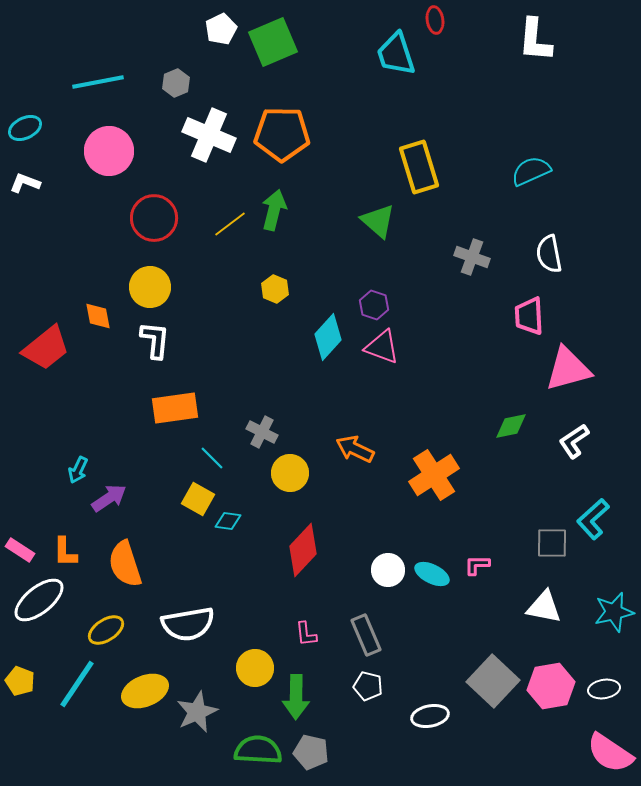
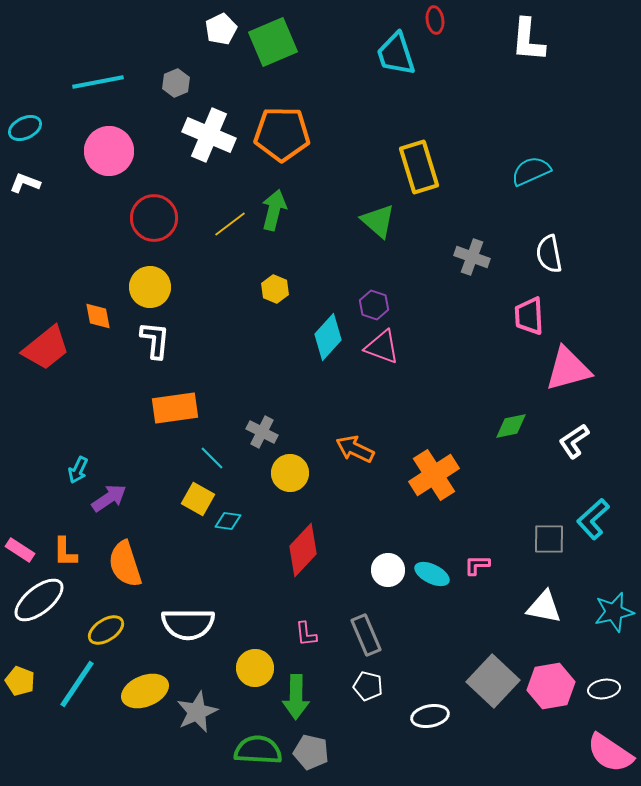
white L-shape at (535, 40): moved 7 px left
gray square at (552, 543): moved 3 px left, 4 px up
white semicircle at (188, 624): rotated 10 degrees clockwise
